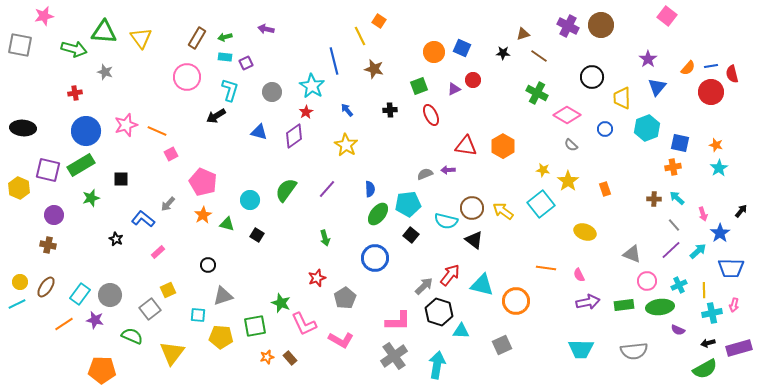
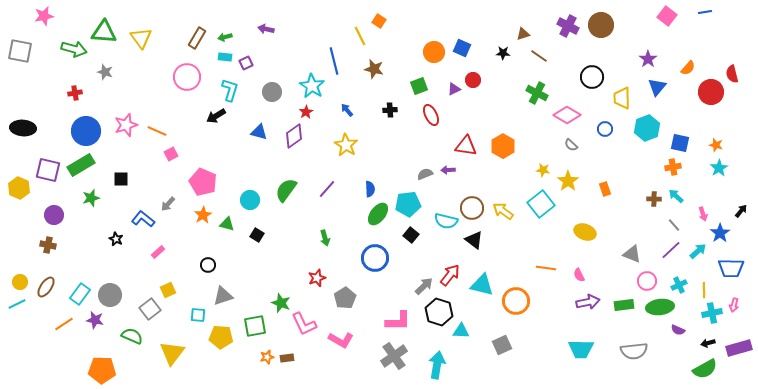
gray square at (20, 45): moved 6 px down
blue line at (711, 66): moved 6 px left, 54 px up
cyan arrow at (677, 198): moved 1 px left, 2 px up
brown rectangle at (290, 358): moved 3 px left; rotated 56 degrees counterclockwise
